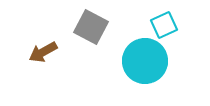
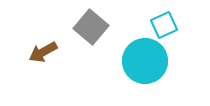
gray square: rotated 12 degrees clockwise
